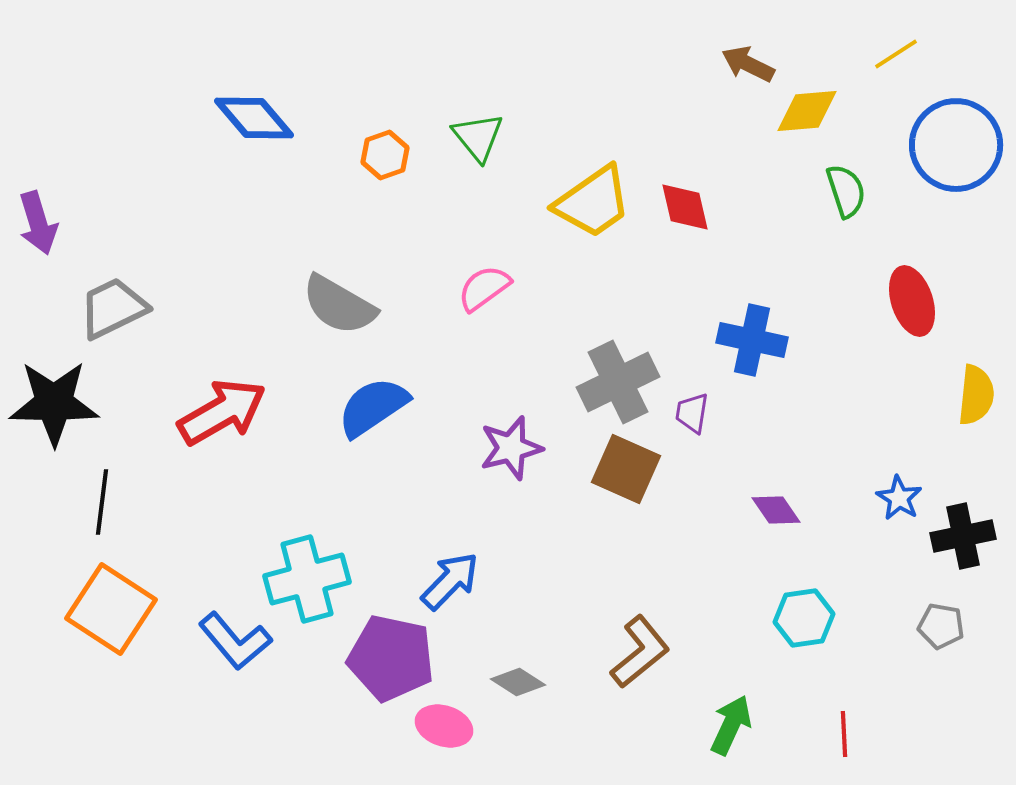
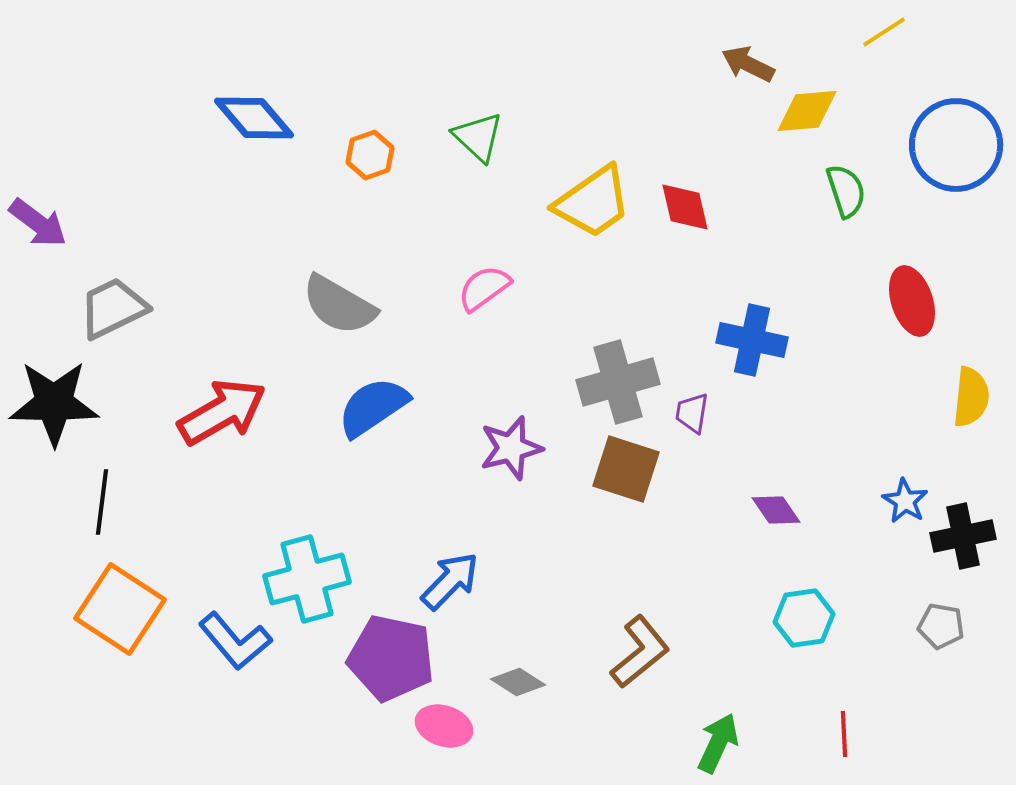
yellow line: moved 12 px left, 22 px up
green triangle: rotated 8 degrees counterclockwise
orange hexagon: moved 15 px left
purple arrow: rotated 36 degrees counterclockwise
gray cross: rotated 10 degrees clockwise
yellow semicircle: moved 5 px left, 2 px down
brown square: rotated 6 degrees counterclockwise
blue star: moved 6 px right, 3 px down
orange square: moved 9 px right
green arrow: moved 13 px left, 18 px down
